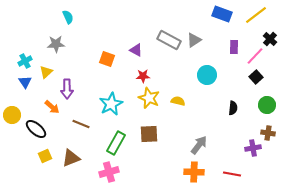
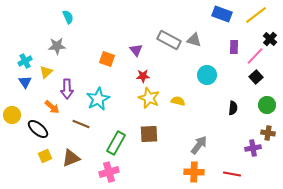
gray triangle: rotated 49 degrees clockwise
gray star: moved 1 px right, 2 px down
purple triangle: rotated 24 degrees clockwise
cyan star: moved 13 px left, 5 px up
black ellipse: moved 2 px right
